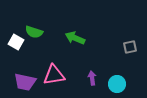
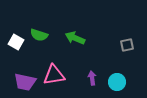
green semicircle: moved 5 px right, 3 px down
gray square: moved 3 px left, 2 px up
cyan circle: moved 2 px up
